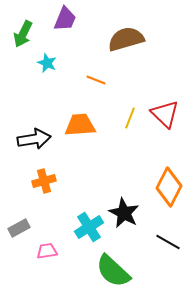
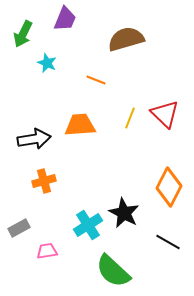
cyan cross: moved 1 px left, 2 px up
